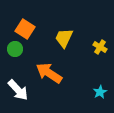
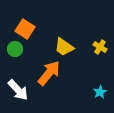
yellow trapezoid: moved 9 px down; rotated 80 degrees counterclockwise
orange arrow: rotated 96 degrees clockwise
